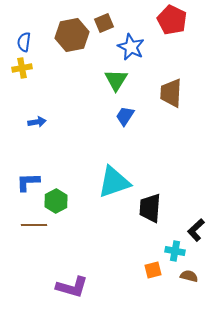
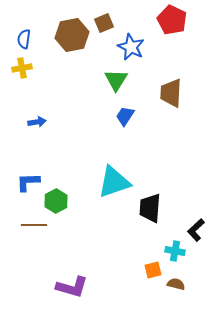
blue semicircle: moved 3 px up
brown semicircle: moved 13 px left, 8 px down
